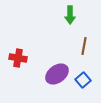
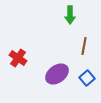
red cross: rotated 24 degrees clockwise
blue square: moved 4 px right, 2 px up
